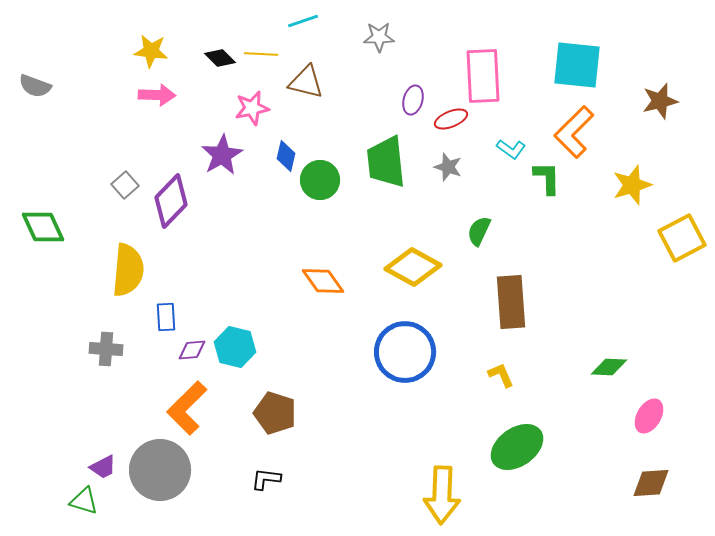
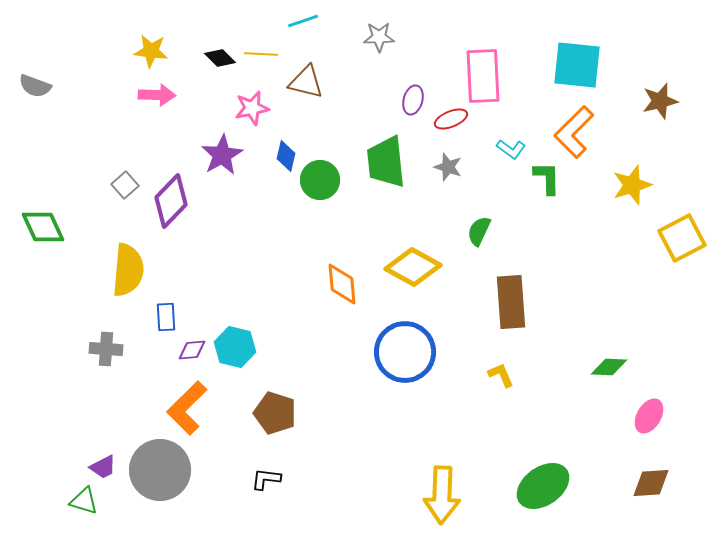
orange diamond at (323, 281): moved 19 px right, 3 px down; rotated 30 degrees clockwise
green ellipse at (517, 447): moved 26 px right, 39 px down
